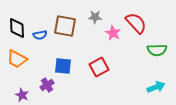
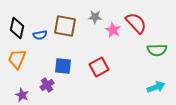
black diamond: rotated 15 degrees clockwise
pink star: moved 3 px up
orange trapezoid: rotated 85 degrees clockwise
